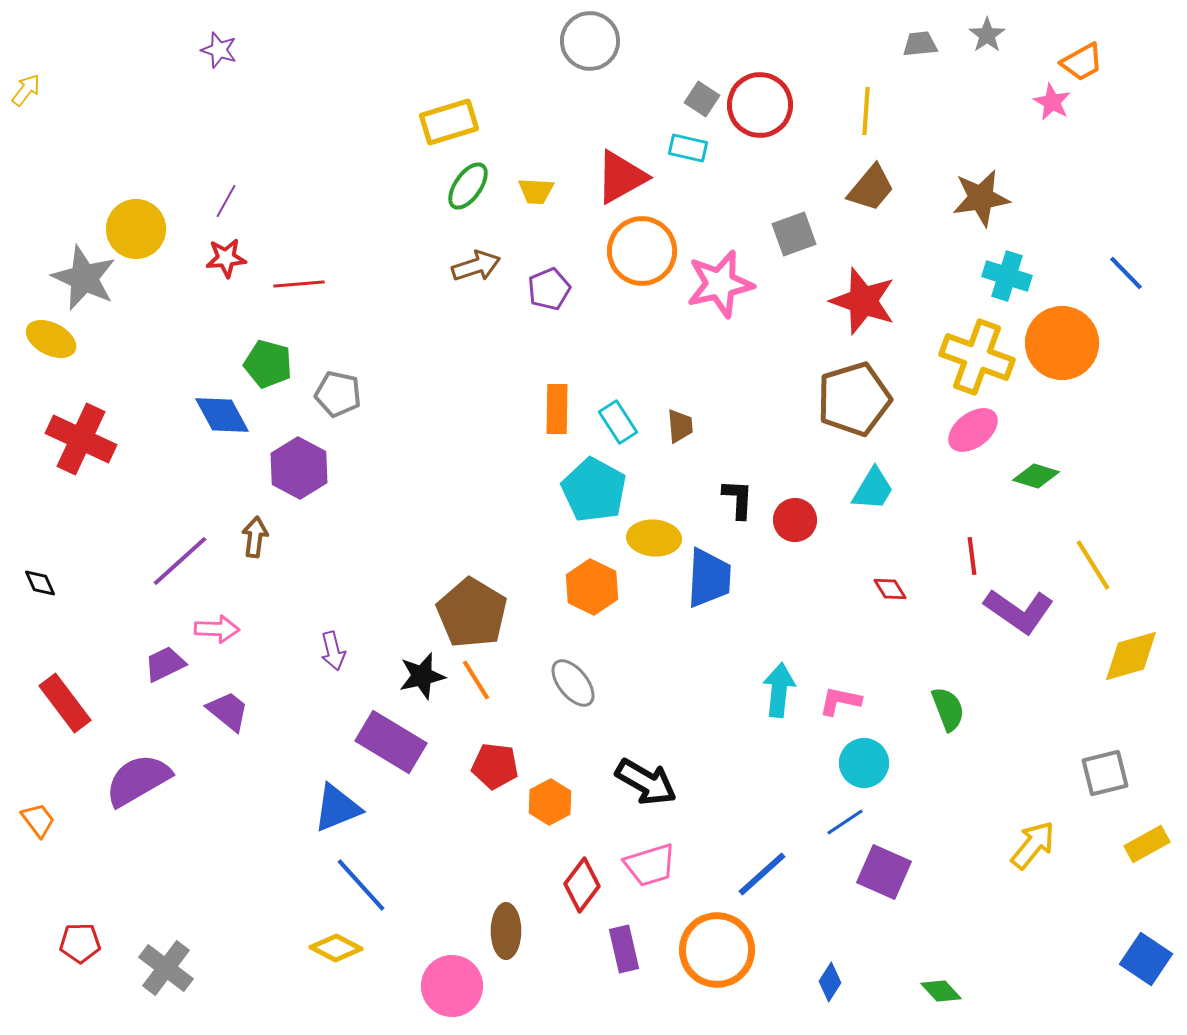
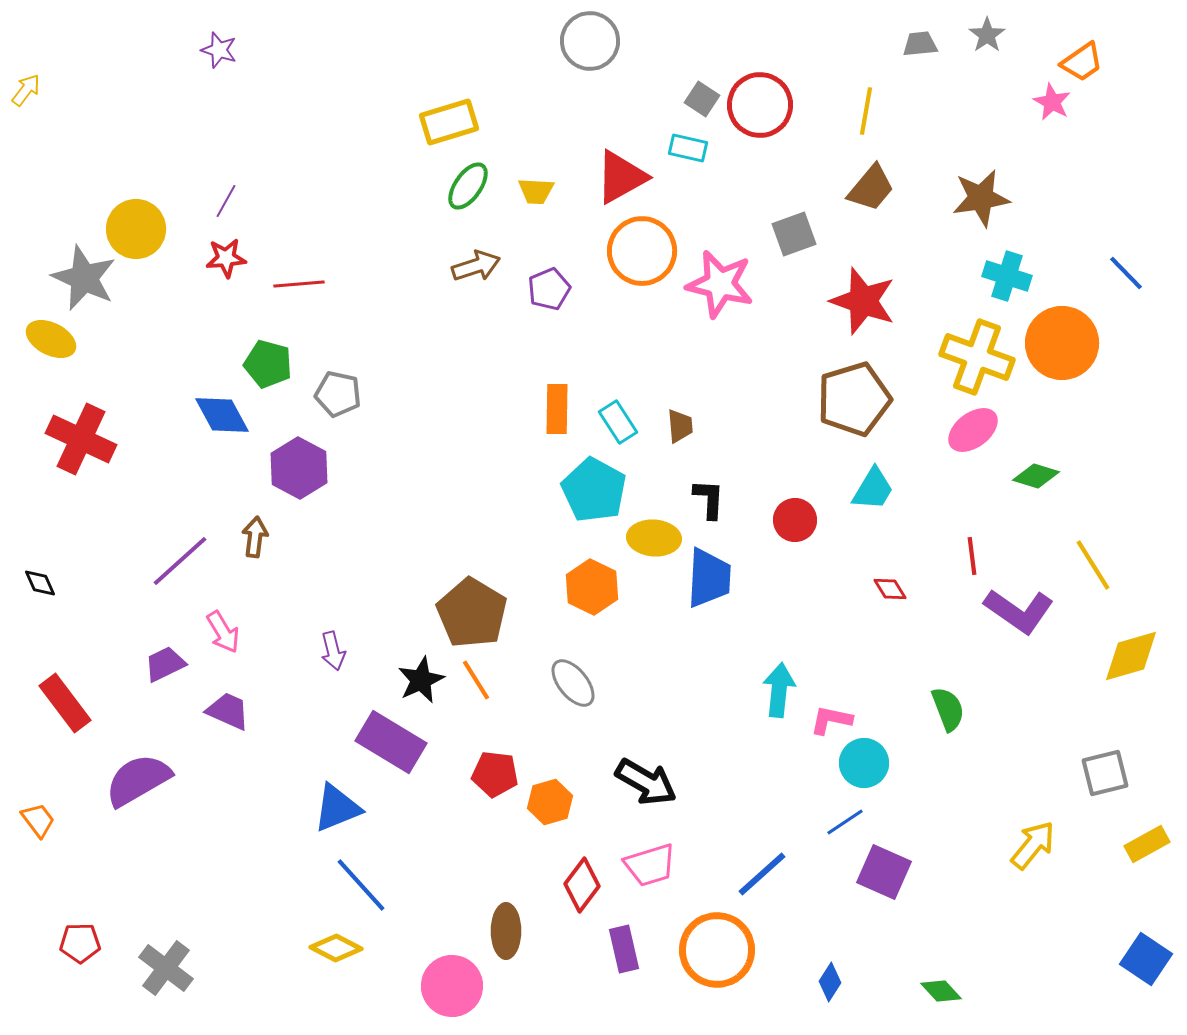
orange trapezoid at (1082, 62): rotated 6 degrees counterclockwise
yellow line at (866, 111): rotated 6 degrees clockwise
pink star at (720, 284): rotated 26 degrees clockwise
black L-shape at (738, 499): moved 29 px left
pink arrow at (217, 629): moved 6 px right, 3 px down; rotated 57 degrees clockwise
black star at (422, 676): moved 1 px left, 4 px down; rotated 12 degrees counterclockwise
pink L-shape at (840, 701): moved 9 px left, 19 px down
purple trapezoid at (228, 711): rotated 15 degrees counterclockwise
red pentagon at (495, 766): moved 8 px down
orange hexagon at (550, 802): rotated 12 degrees clockwise
